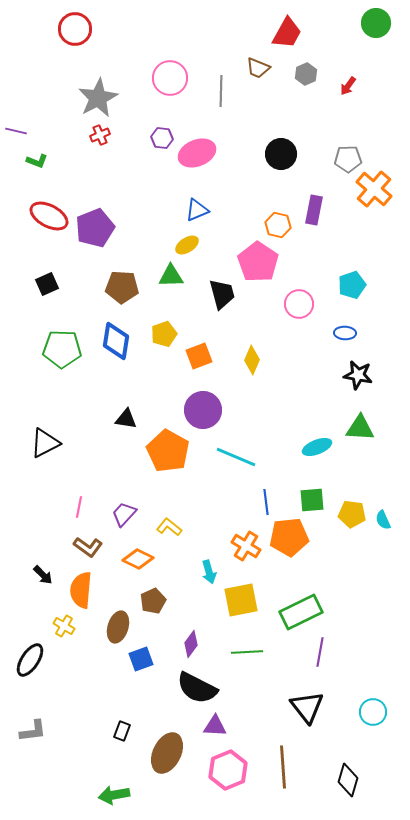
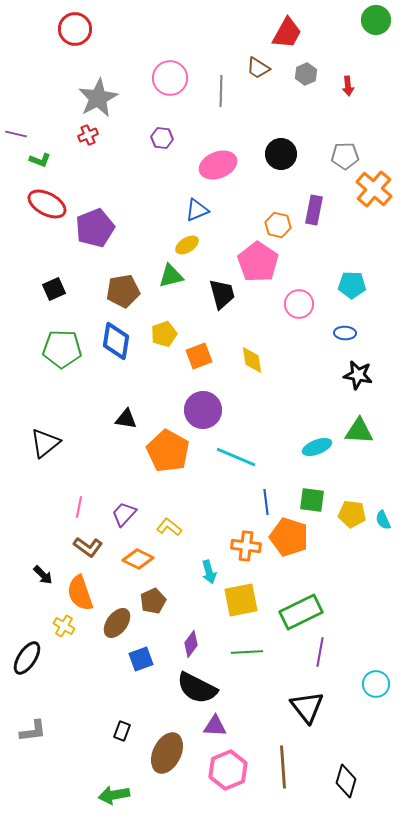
green circle at (376, 23): moved 3 px up
brown trapezoid at (258, 68): rotated 10 degrees clockwise
red arrow at (348, 86): rotated 42 degrees counterclockwise
purple line at (16, 131): moved 3 px down
red cross at (100, 135): moved 12 px left
pink ellipse at (197, 153): moved 21 px right, 12 px down
gray pentagon at (348, 159): moved 3 px left, 3 px up
green L-shape at (37, 161): moved 3 px right, 1 px up
red ellipse at (49, 216): moved 2 px left, 12 px up
green triangle at (171, 276): rotated 12 degrees counterclockwise
black square at (47, 284): moved 7 px right, 5 px down
cyan pentagon at (352, 285): rotated 20 degrees clockwise
brown pentagon at (122, 287): moved 1 px right, 4 px down; rotated 12 degrees counterclockwise
yellow diamond at (252, 360): rotated 32 degrees counterclockwise
green triangle at (360, 428): moved 1 px left, 3 px down
black triangle at (45, 443): rotated 12 degrees counterclockwise
green square at (312, 500): rotated 12 degrees clockwise
orange pentagon at (289, 537): rotated 24 degrees clockwise
orange cross at (246, 546): rotated 24 degrees counterclockwise
orange semicircle at (81, 590): moved 1 px left, 3 px down; rotated 24 degrees counterclockwise
brown ellipse at (118, 627): moved 1 px left, 4 px up; rotated 20 degrees clockwise
black ellipse at (30, 660): moved 3 px left, 2 px up
cyan circle at (373, 712): moved 3 px right, 28 px up
black diamond at (348, 780): moved 2 px left, 1 px down
